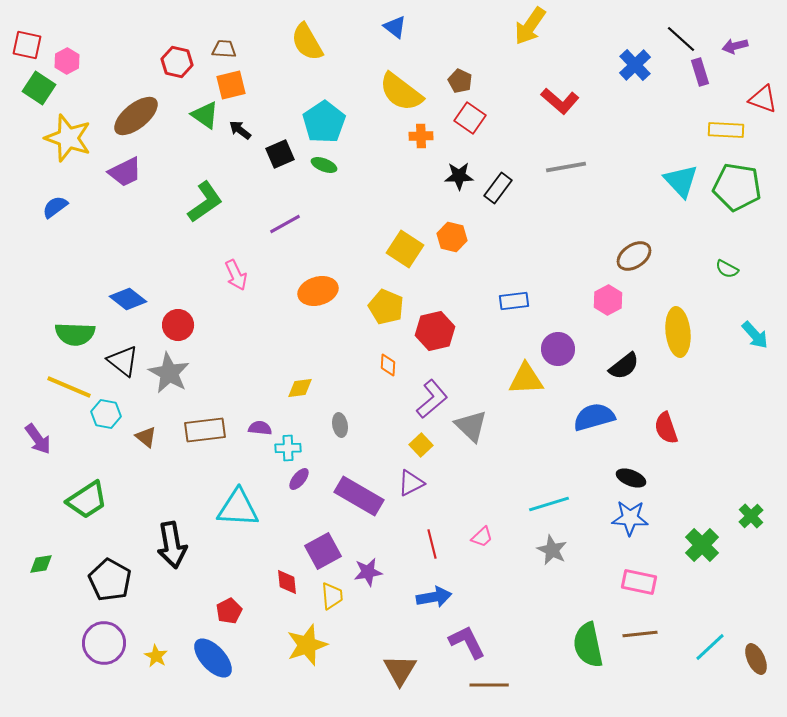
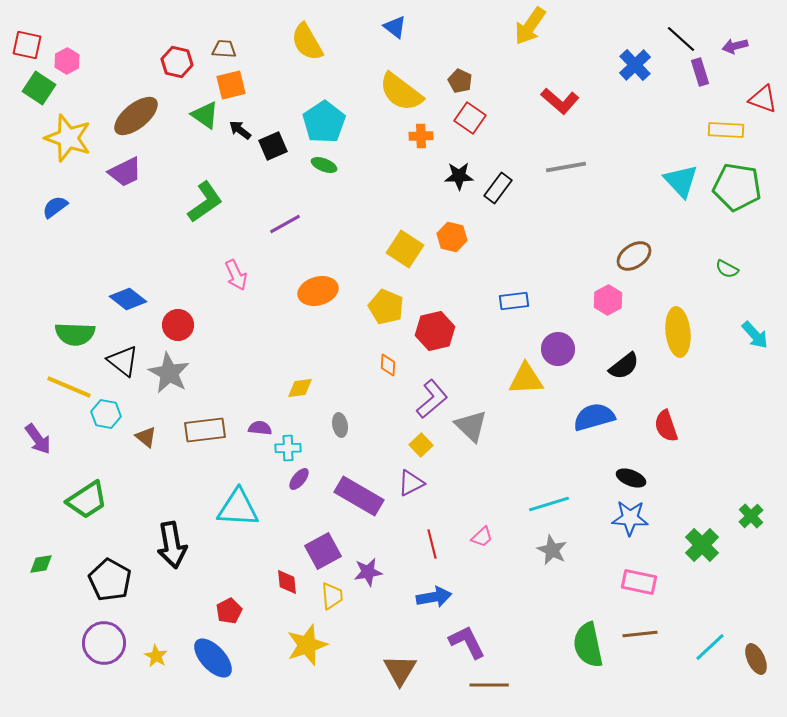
black square at (280, 154): moved 7 px left, 8 px up
red semicircle at (666, 428): moved 2 px up
